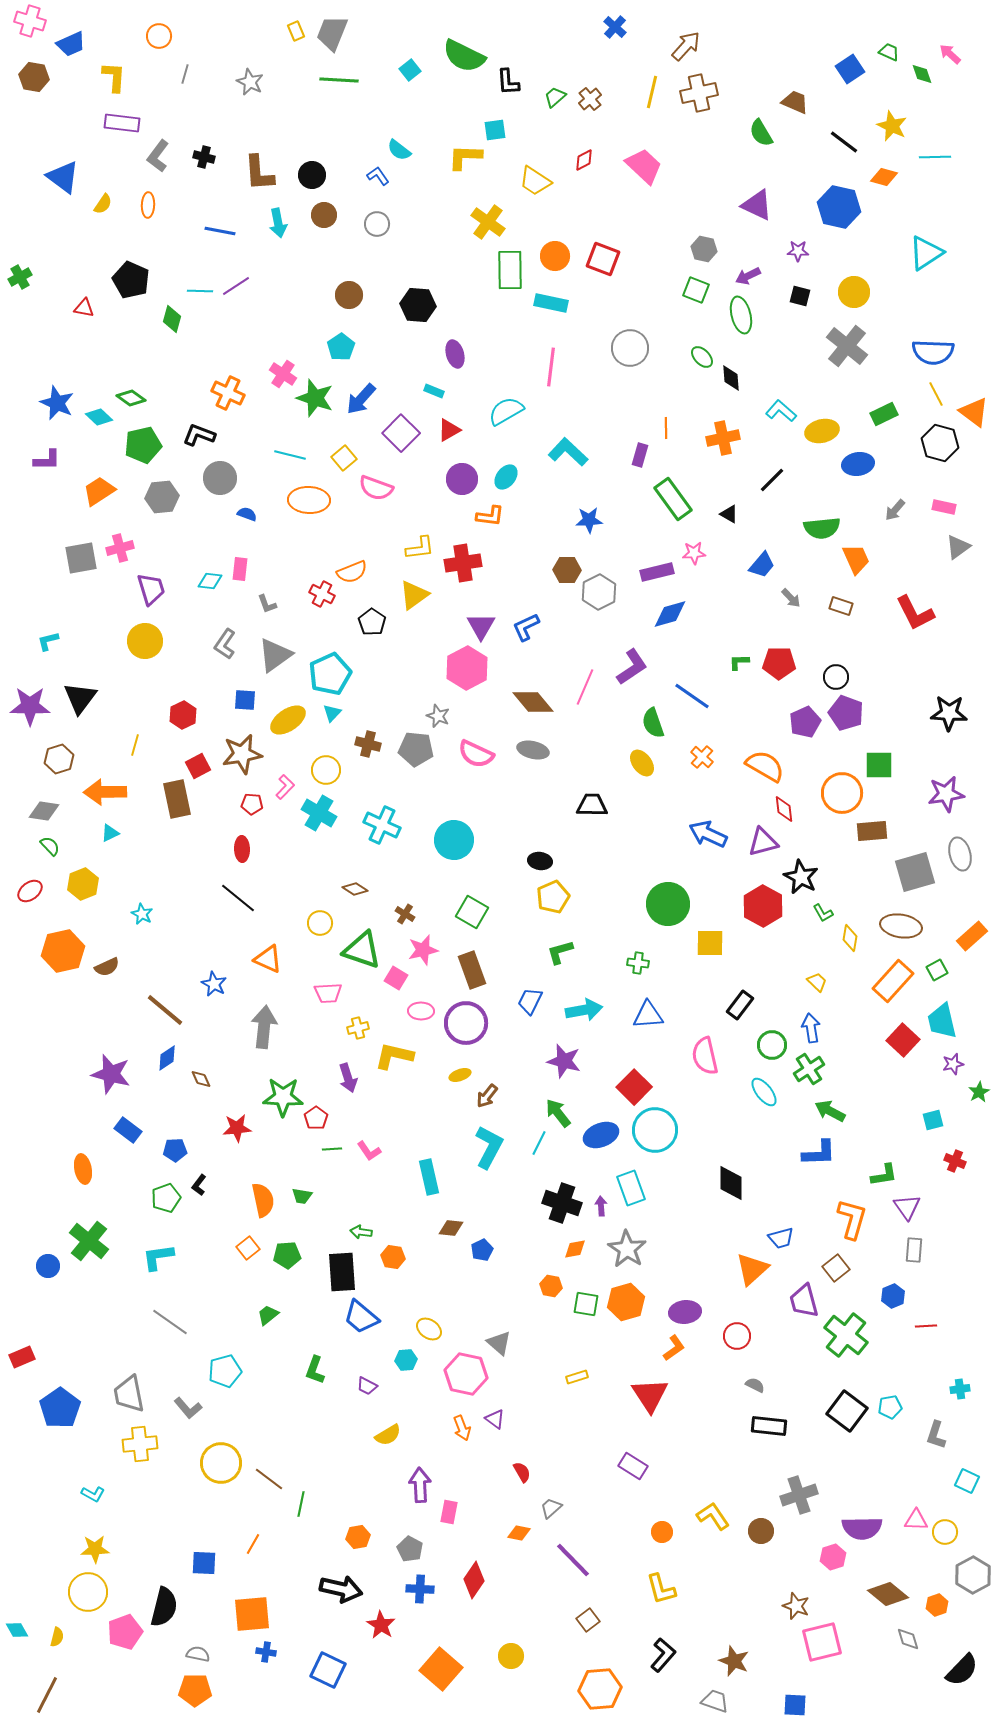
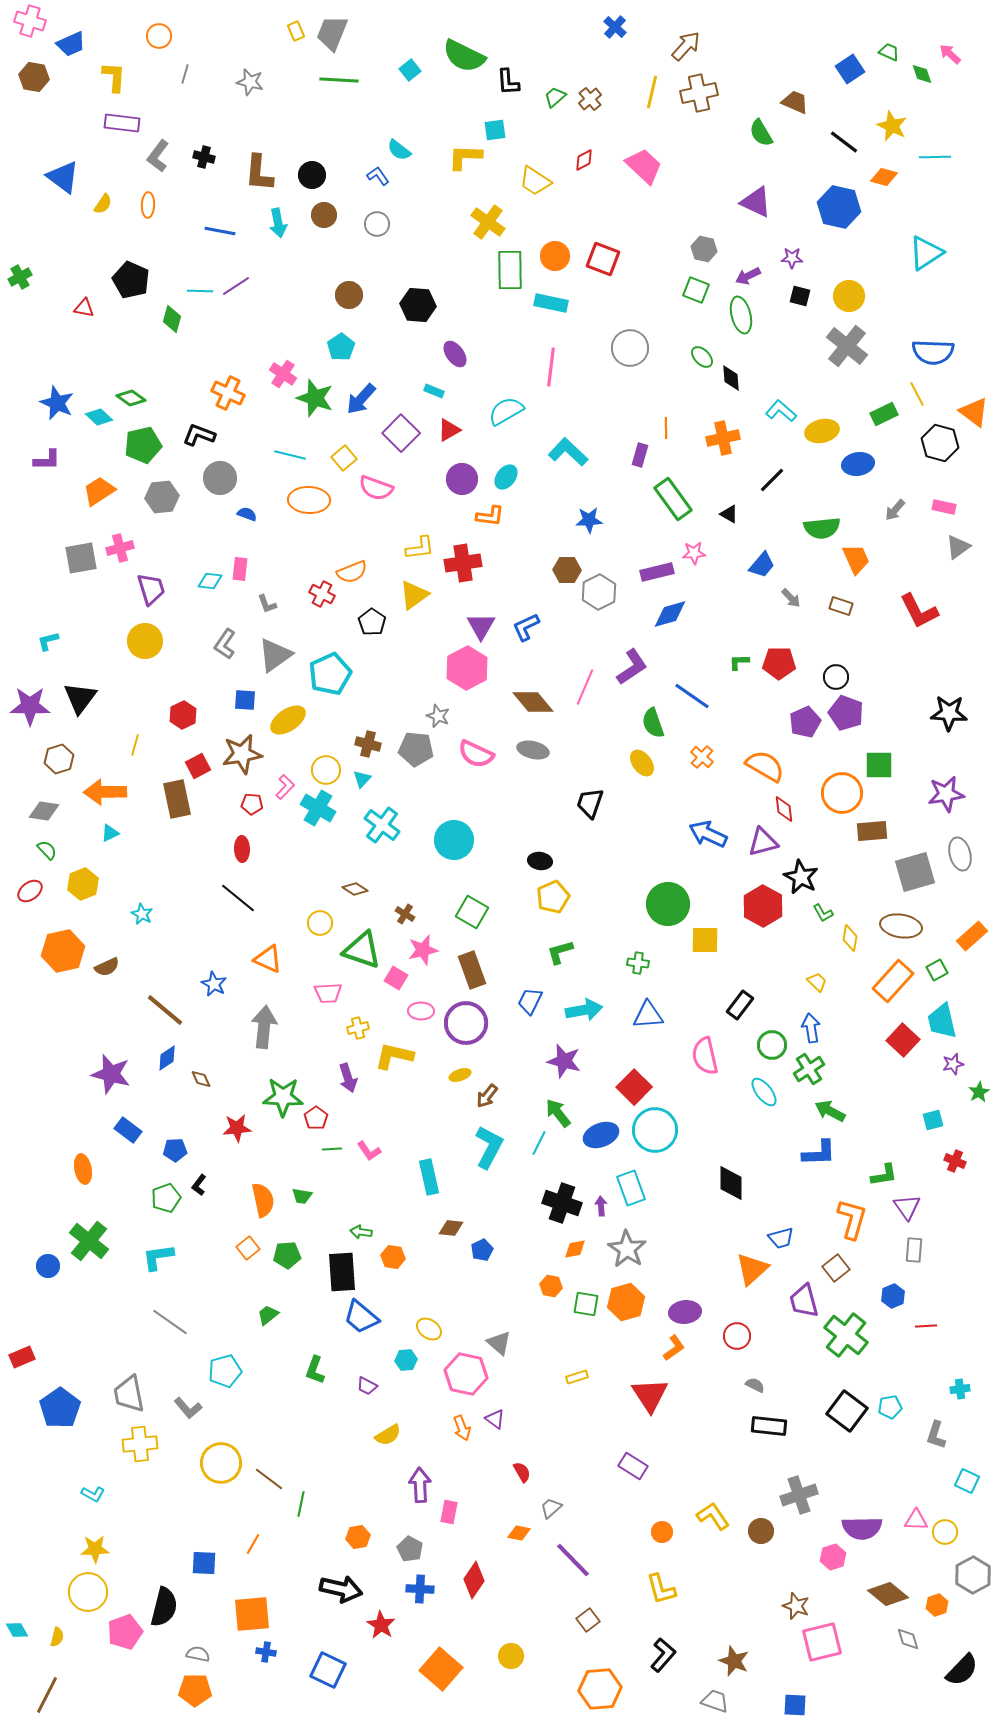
gray star at (250, 82): rotated 12 degrees counterclockwise
brown L-shape at (259, 173): rotated 9 degrees clockwise
purple triangle at (757, 205): moved 1 px left, 3 px up
purple star at (798, 251): moved 6 px left, 7 px down
yellow circle at (854, 292): moved 5 px left, 4 px down
purple ellipse at (455, 354): rotated 20 degrees counterclockwise
yellow line at (936, 394): moved 19 px left
red L-shape at (915, 613): moved 4 px right, 2 px up
cyan triangle at (332, 713): moved 30 px right, 66 px down
black trapezoid at (592, 805): moved 2 px left, 2 px up; rotated 72 degrees counterclockwise
cyan cross at (319, 813): moved 1 px left, 5 px up
cyan cross at (382, 825): rotated 12 degrees clockwise
green semicircle at (50, 846): moved 3 px left, 4 px down
yellow square at (710, 943): moved 5 px left, 3 px up
